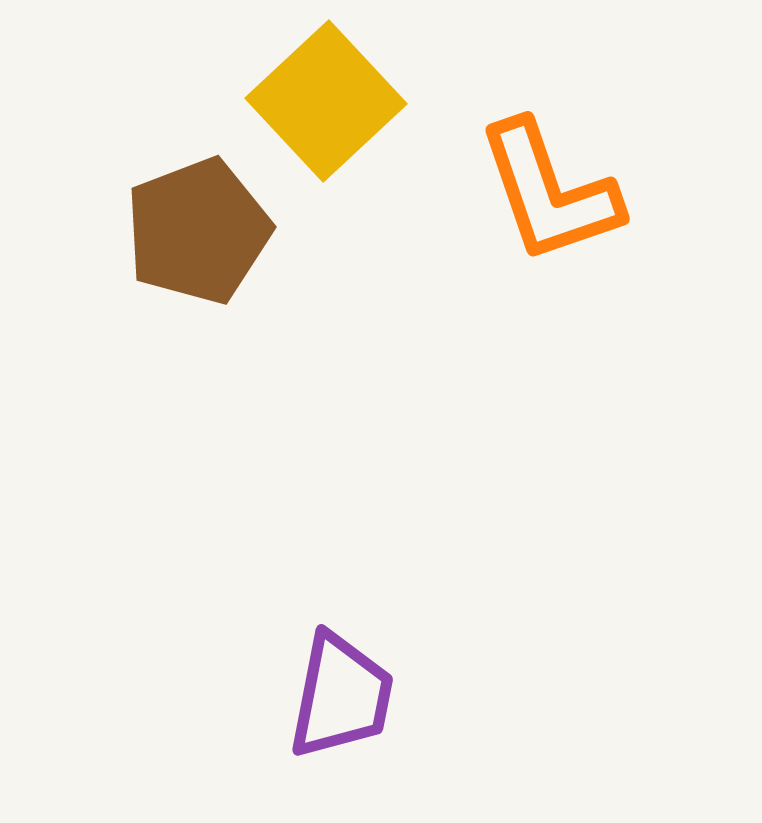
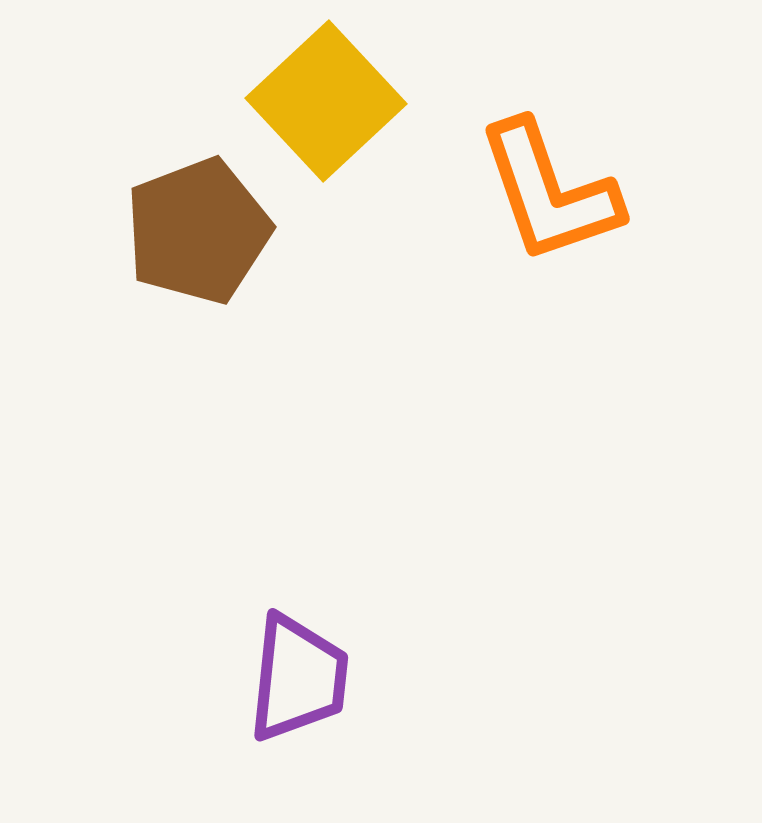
purple trapezoid: moved 43 px left, 18 px up; rotated 5 degrees counterclockwise
